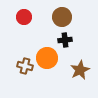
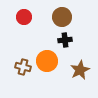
orange circle: moved 3 px down
brown cross: moved 2 px left, 1 px down
